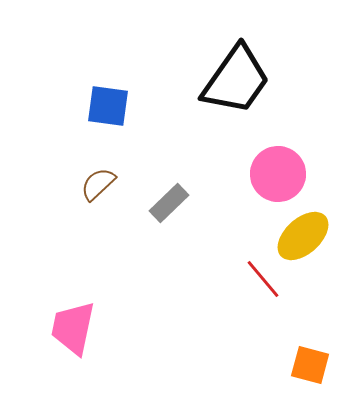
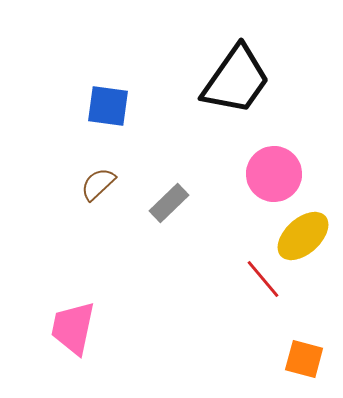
pink circle: moved 4 px left
orange square: moved 6 px left, 6 px up
